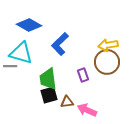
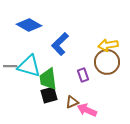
cyan triangle: moved 8 px right, 13 px down
brown triangle: moved 5 px right; rotated 16 degrees counterclockwise
